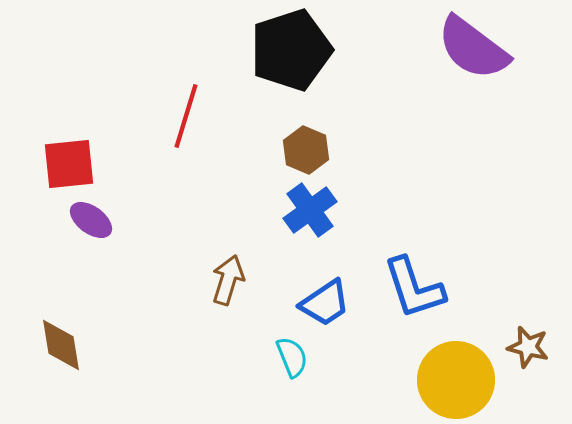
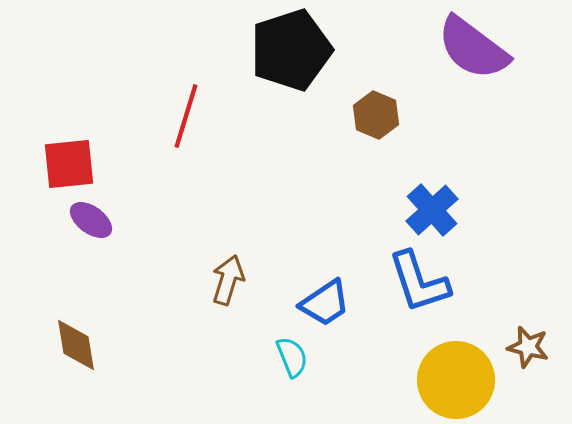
brown hexagon: moved 70 px right, 35 px up
blue cross: moved 122 px right; rotated 6 degrees counterclockwise
blue L-shape: moved 5 px right, 6 px up
brown diamond: moved 15 px right
